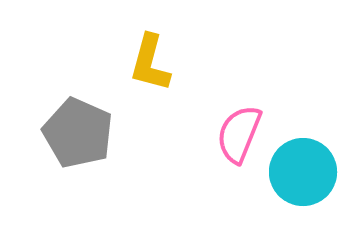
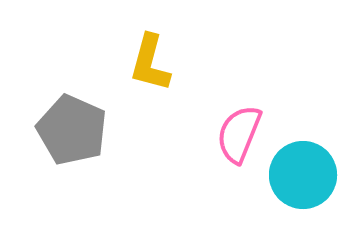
gray pentagon: moved 6 px left, 3 px up
cyan circle: moved 3 px down
